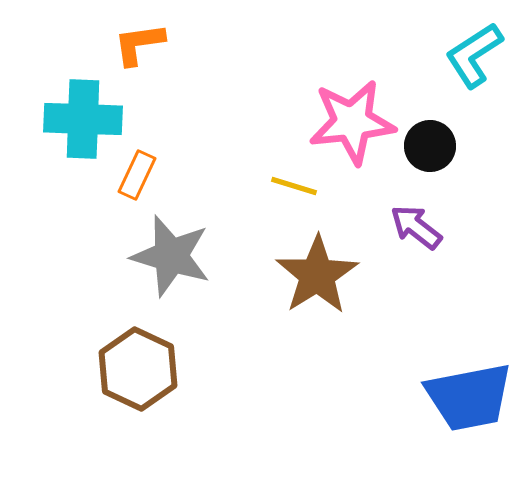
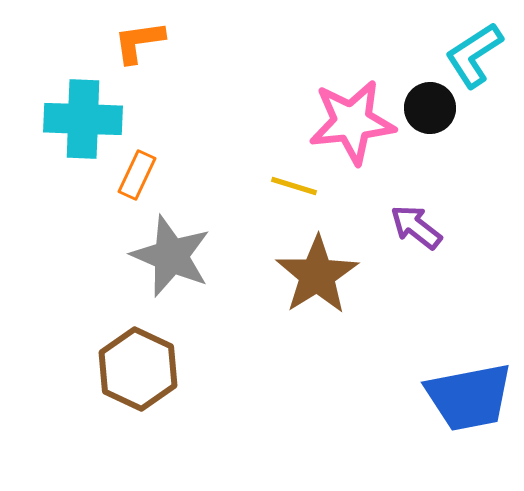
orange L-shape: moved 2 px up
black circle: moved 38 px up
gray star: rotated 6 degrees clockwise
